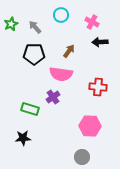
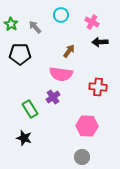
green star: rotated 16 degrees counterclockwise
black pentagon: moved 14 px left
green rectangle: rotated 42 degrees clockwise
pink hexagon: moved 3 px left
black star: moved 1 px right; rotated 21 degrees clockwise
